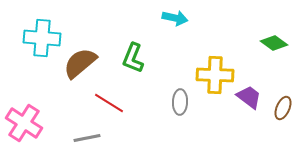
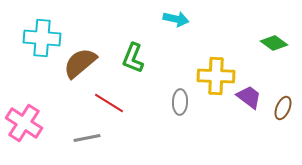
cyan arrow: moved 1 px right, 1 px down
yellow cross: moved 1 px right, 1 px down
